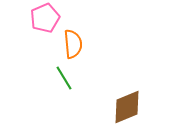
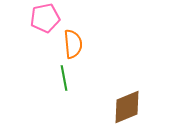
pink pentagon: rotated 12 degrees clockwise
green line: rotated 20 degrees clockwise
